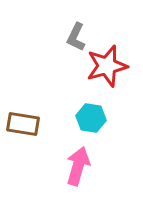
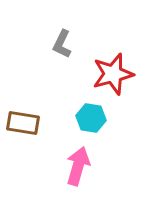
gray L-shape: moved 14 px left, 7 px down
red star: moved 6 px right, 8 px down
brown rectangle: moved 1 px up
